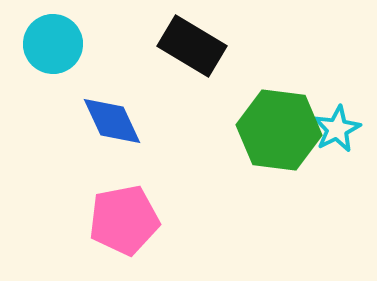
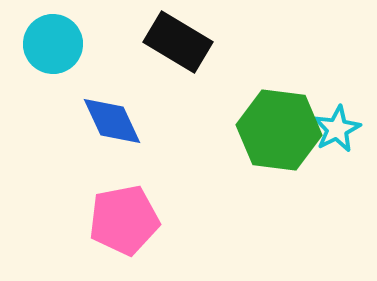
black rectangle: moved 14 px left, 4 px up
